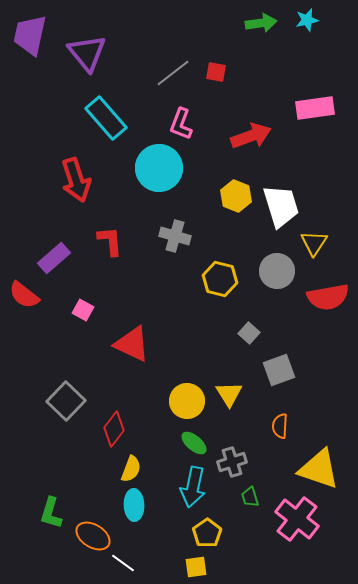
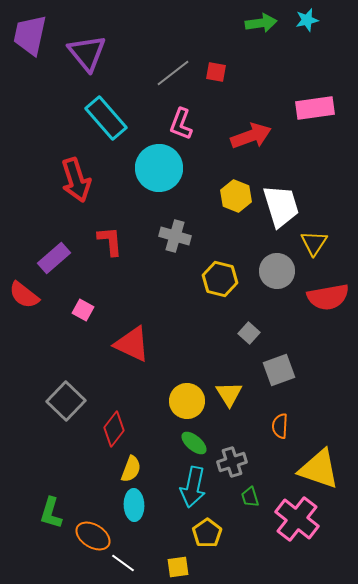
yellow square at (196, 567): moved 18 px left
